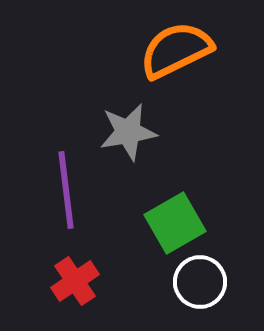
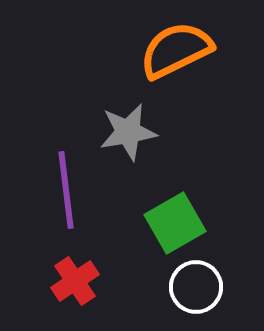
white circle: moved 4 px left, 5 px down
